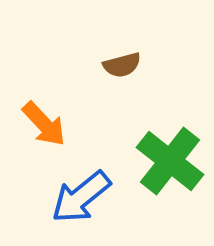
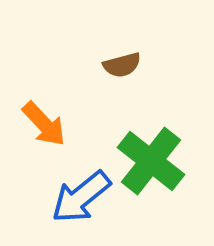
green cross: moved 19 px left
